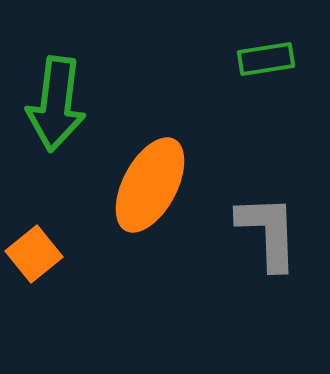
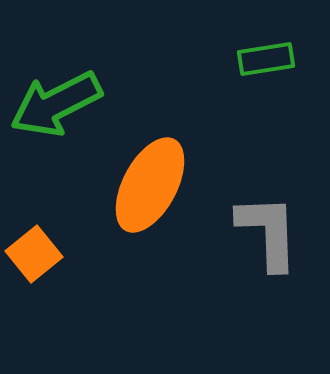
green arrow: rotated 56 degrees clockwise
